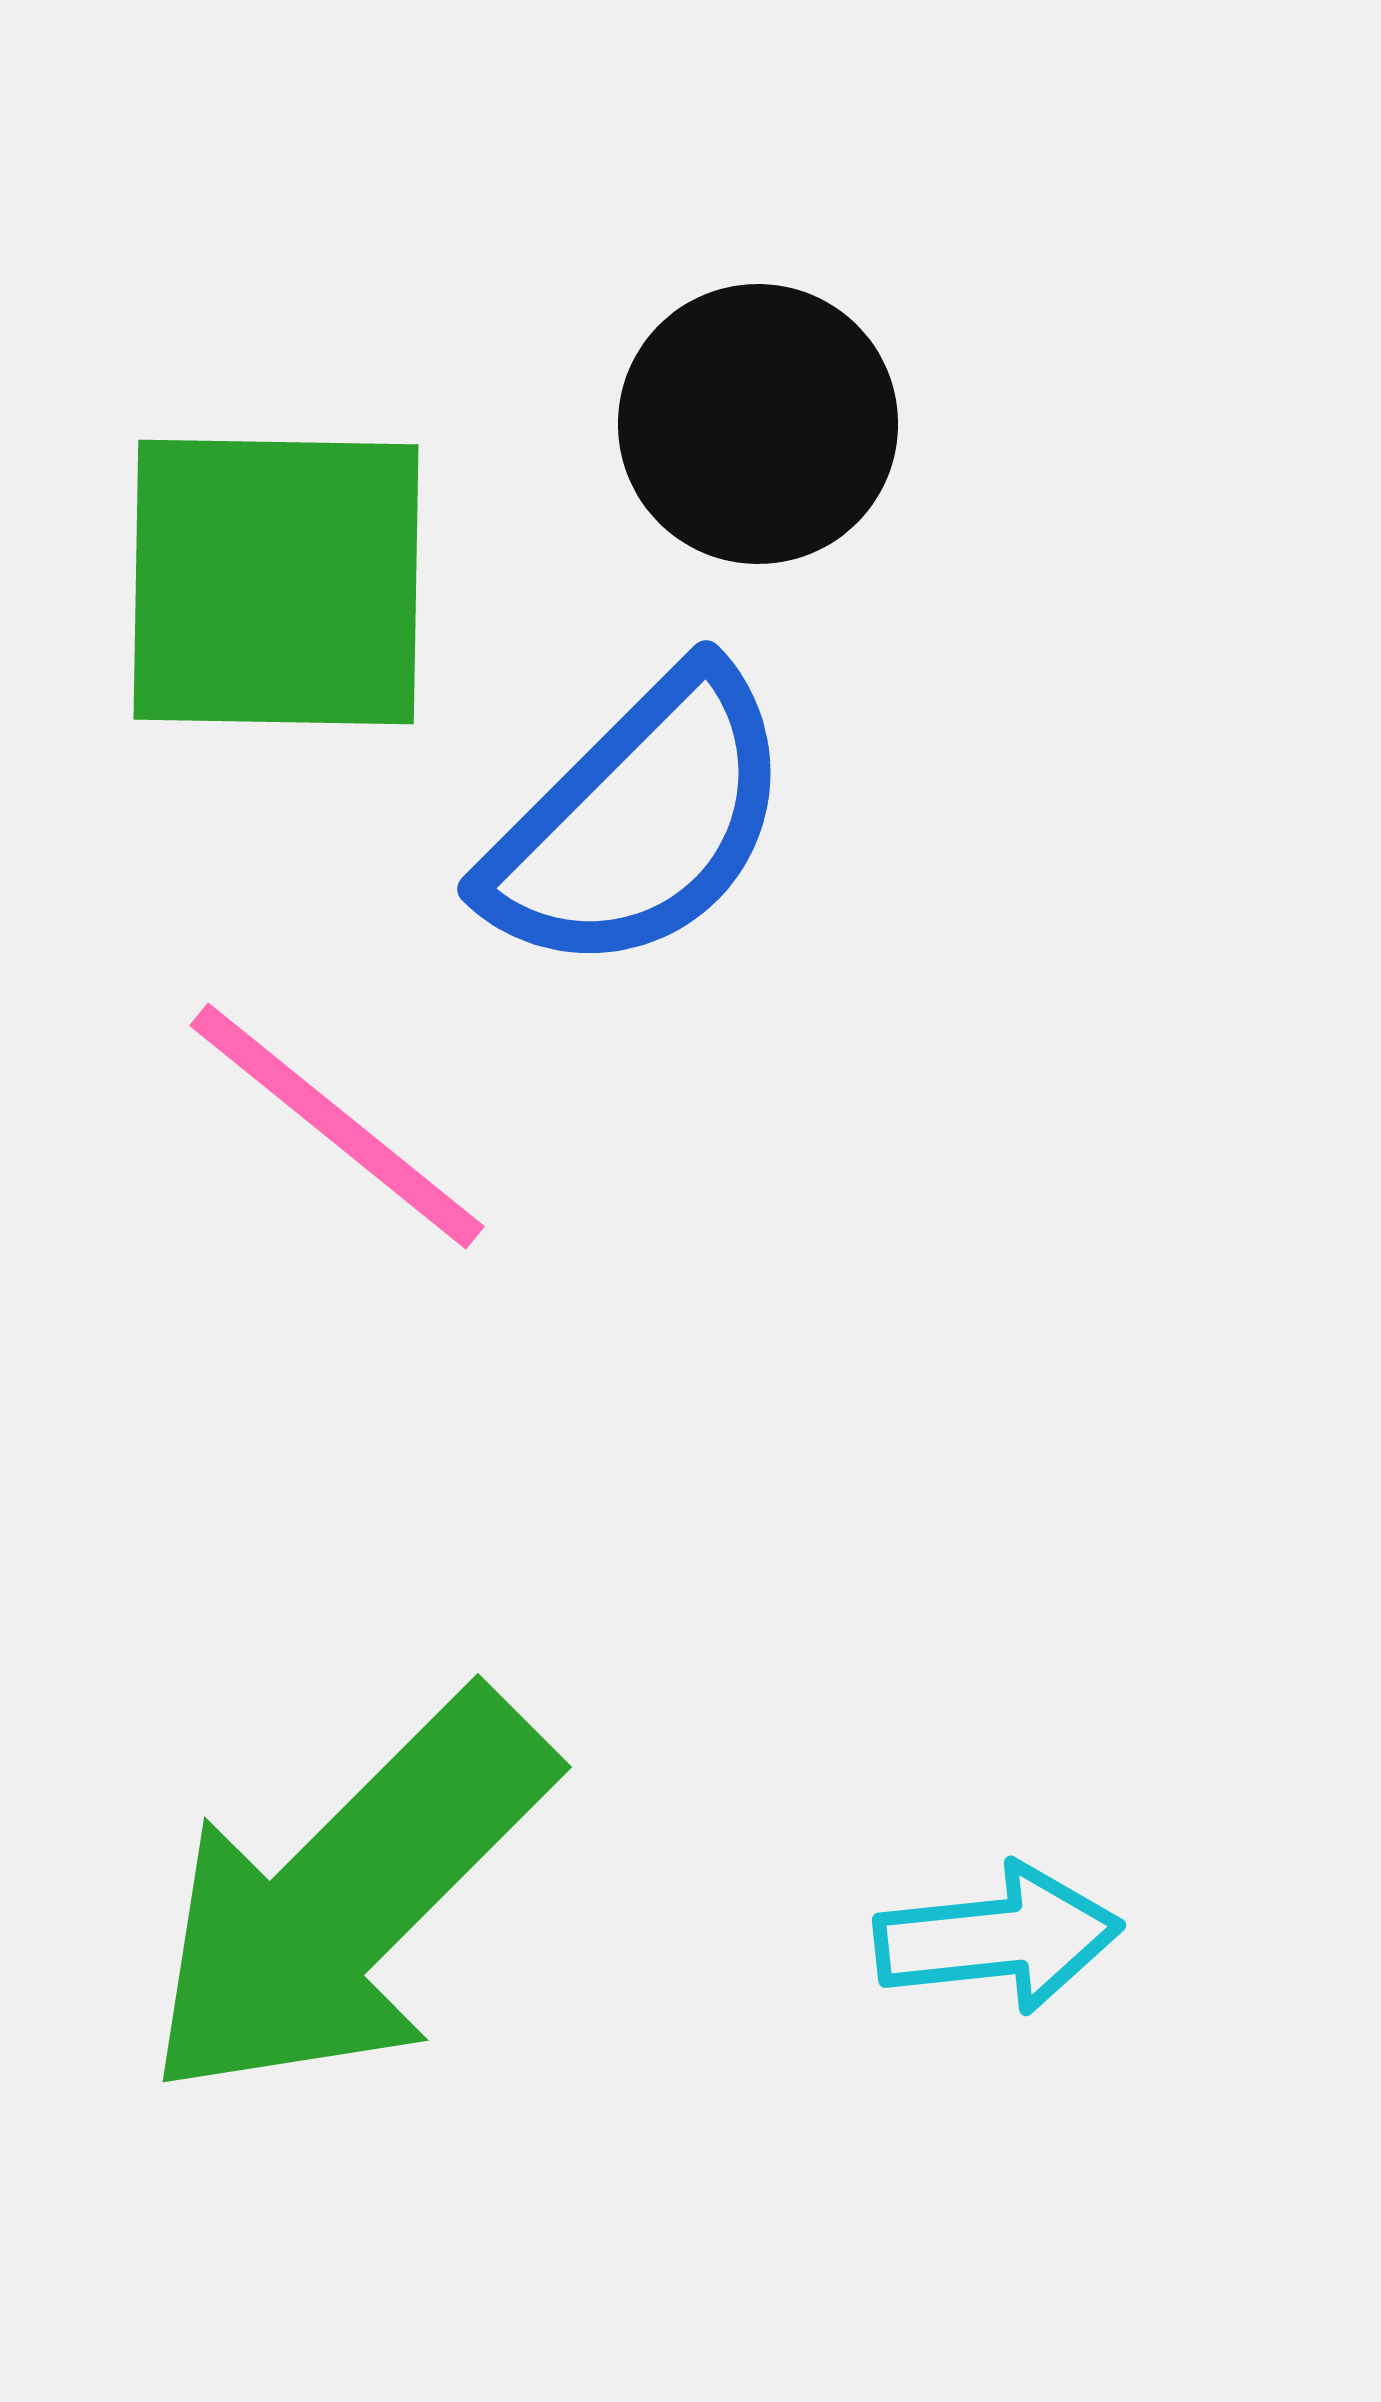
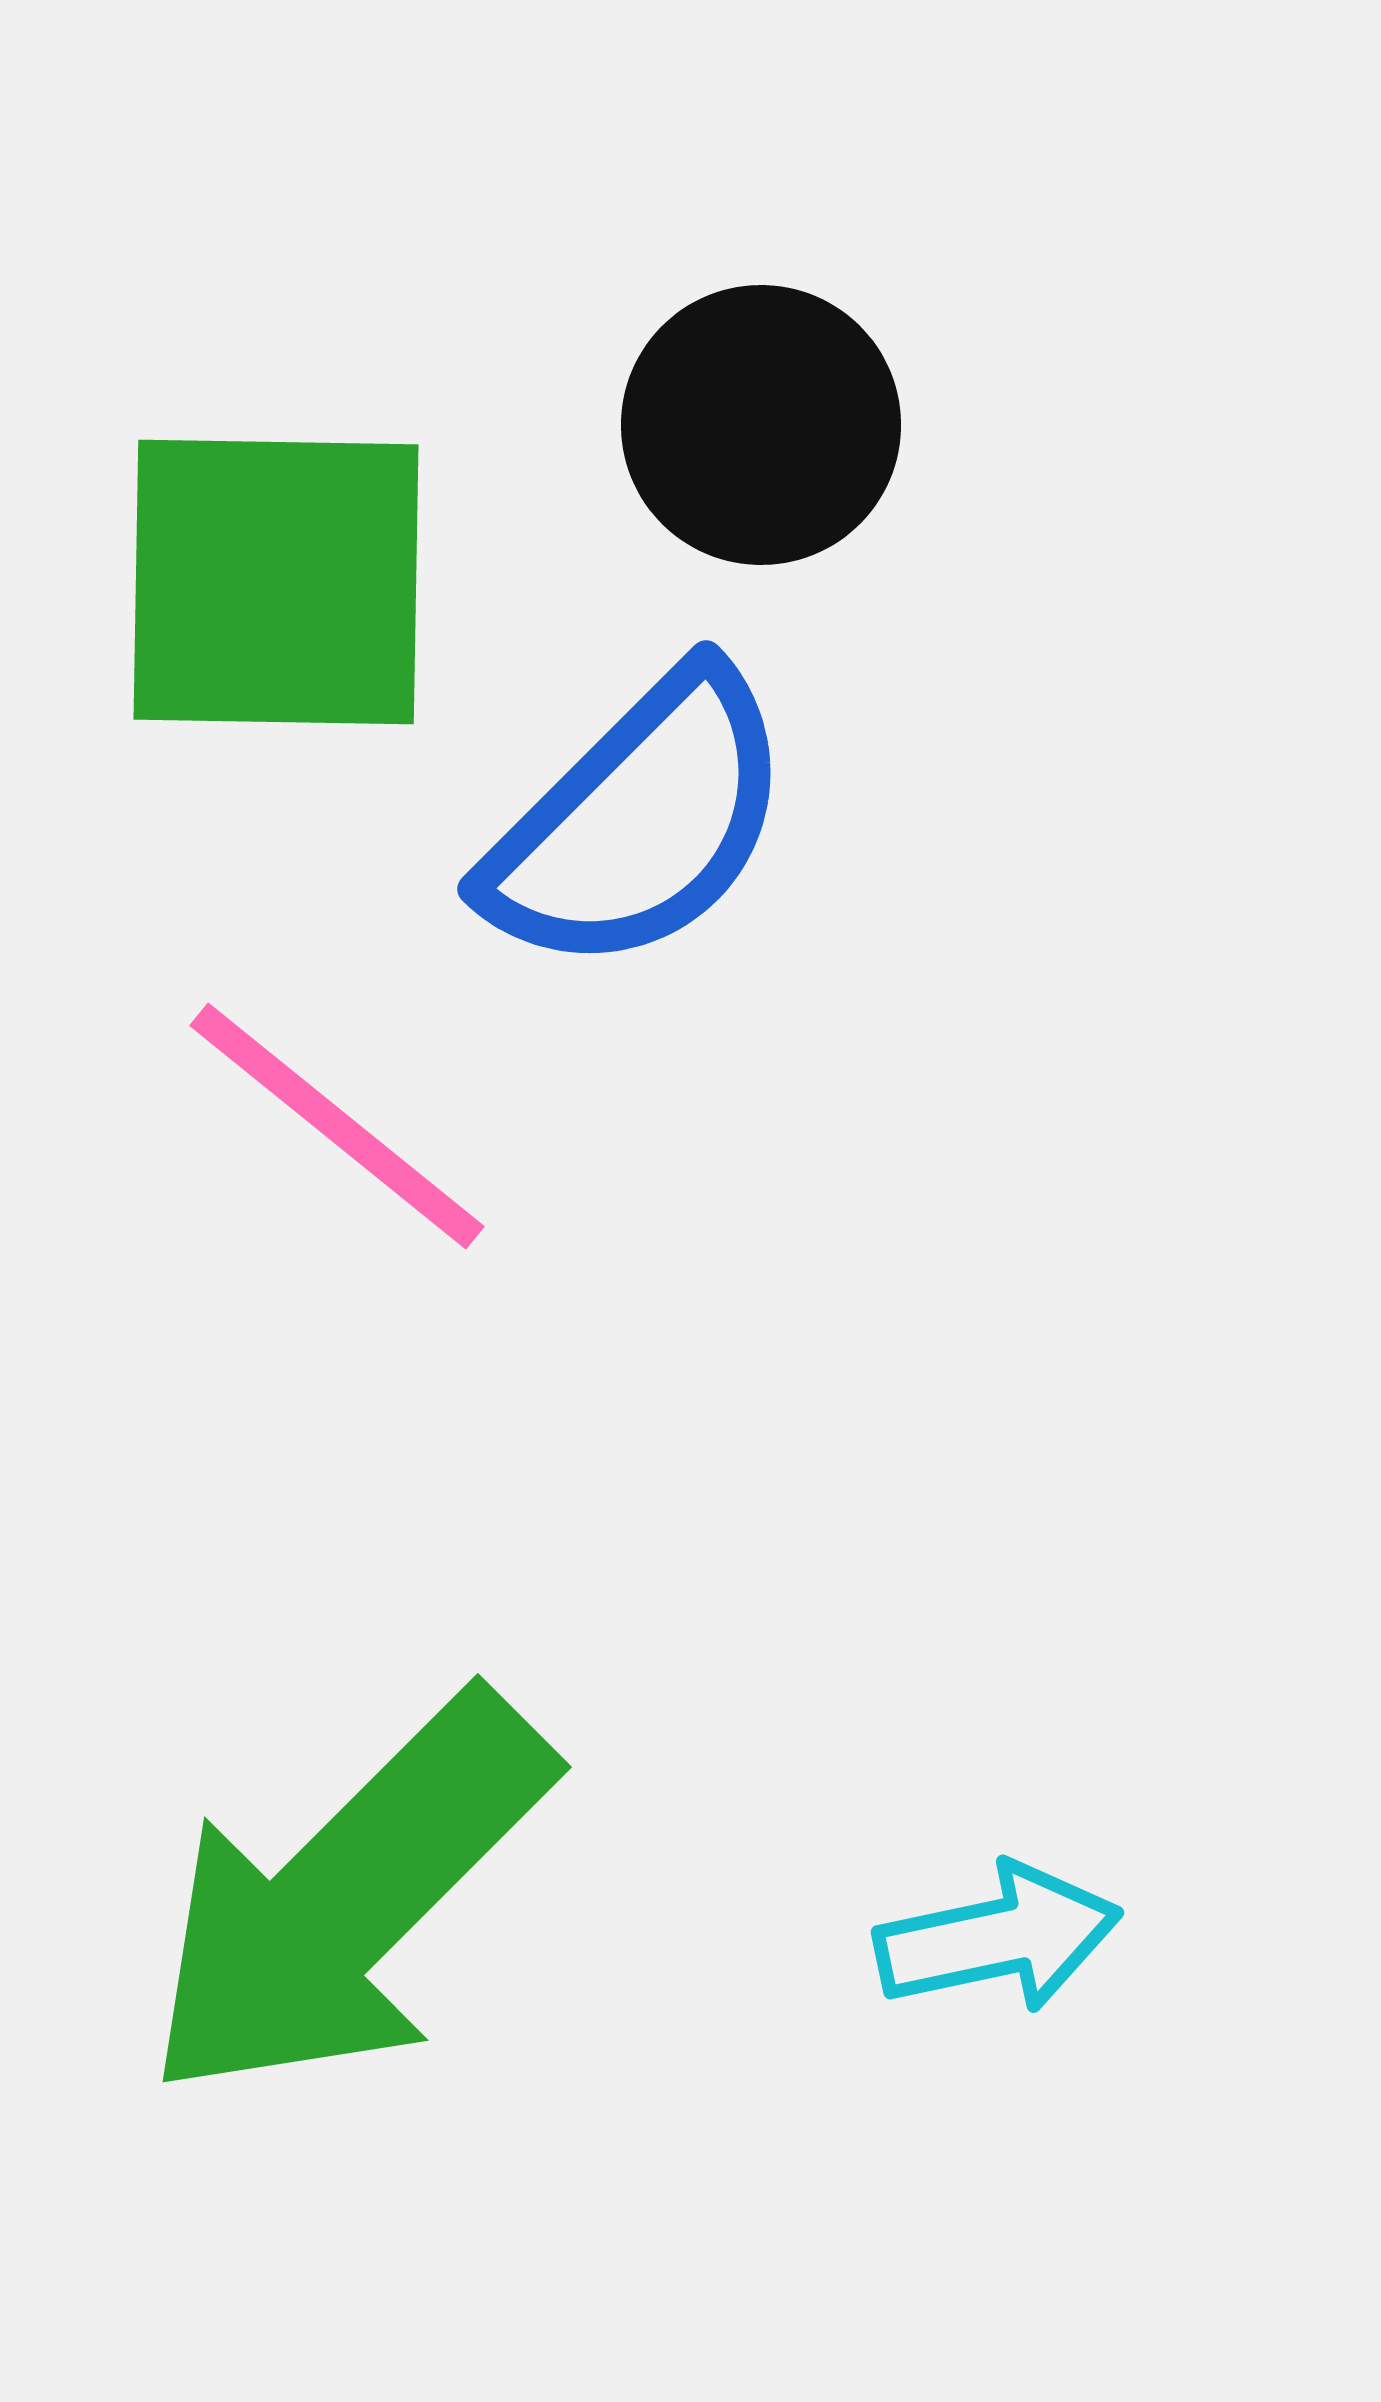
black circle: moved 3 px right, 1 px down
cyan arrow: rotated 6 degrees counterclockwise
